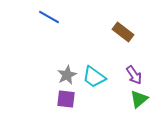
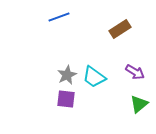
blue line: moved 10 px right; rotated 50 degrees counterclockwise
brown rectangle: moved 3 px left, 3 px up; rotated 70 degrees counterclockwise
purple arrow: moved 1 px right, 3 px up; rotated 24 degrees counterclockwise
green triangle: moved 5 px down
